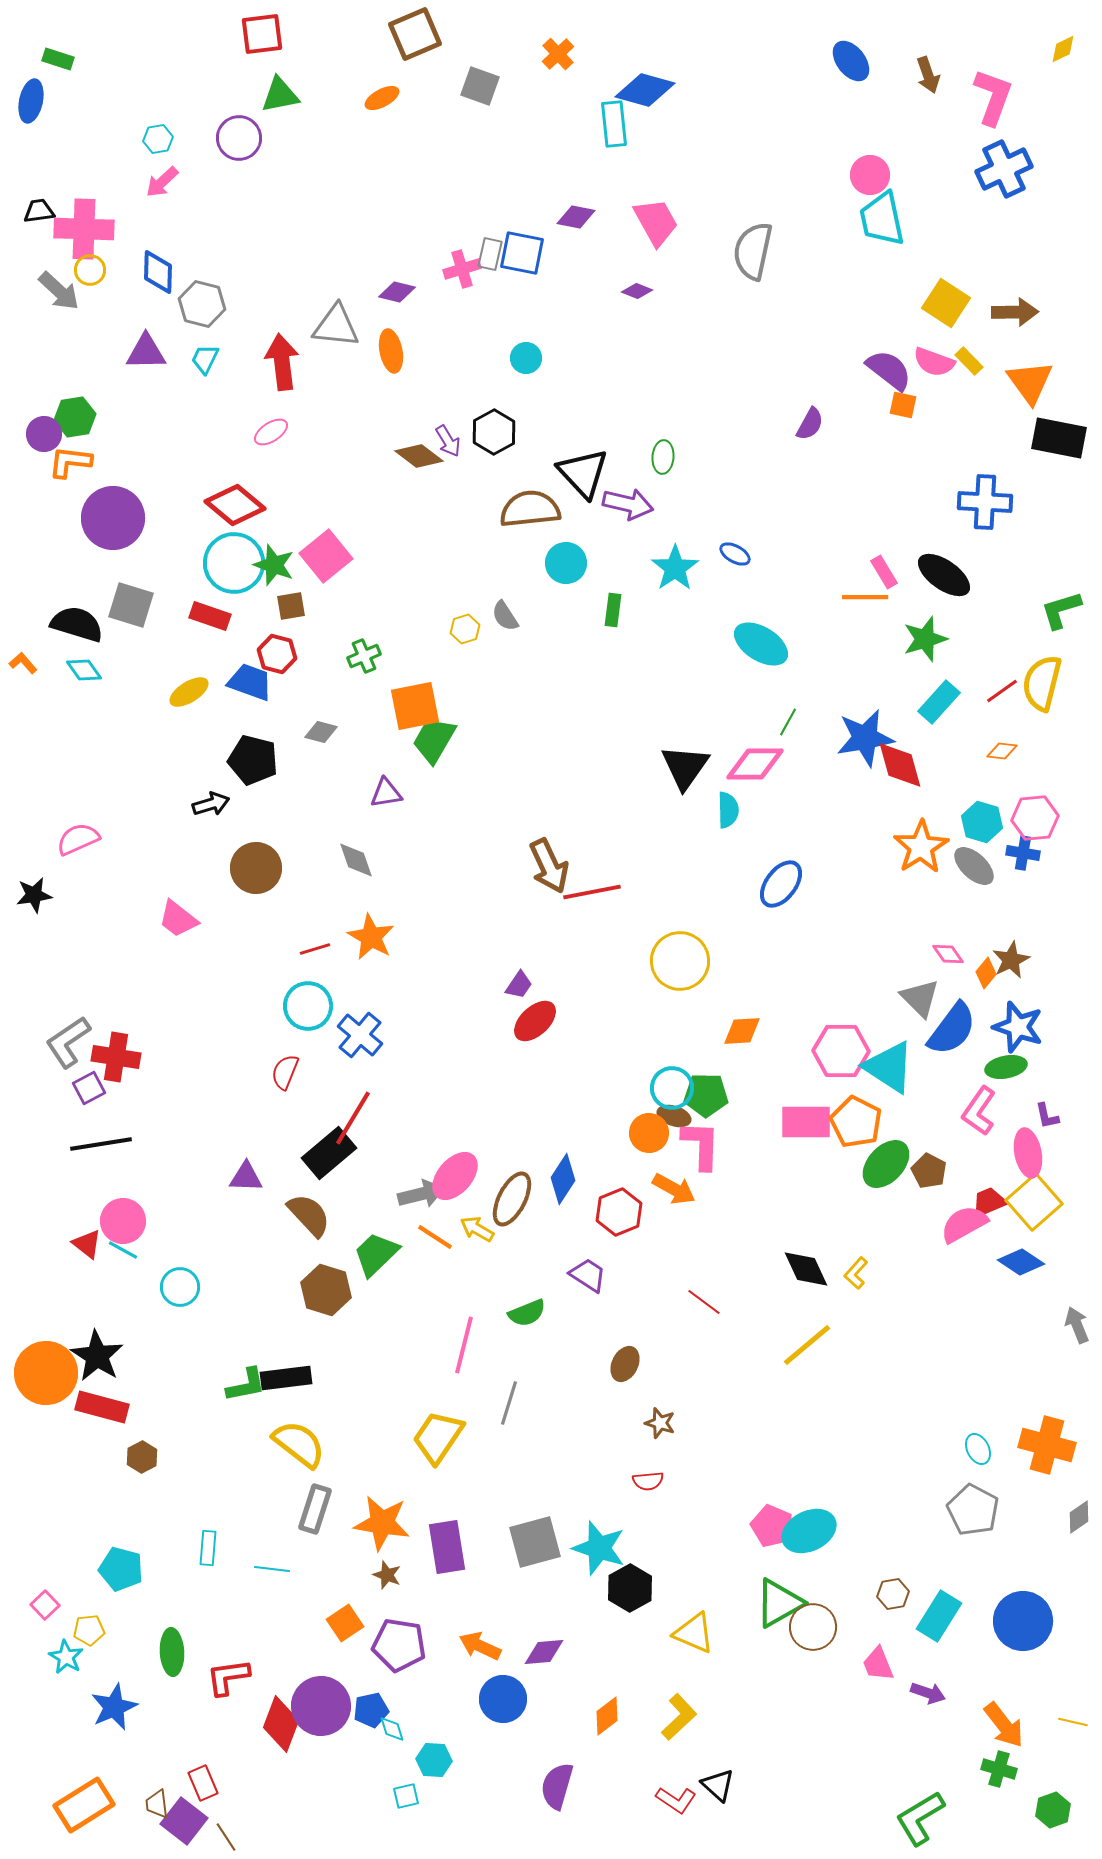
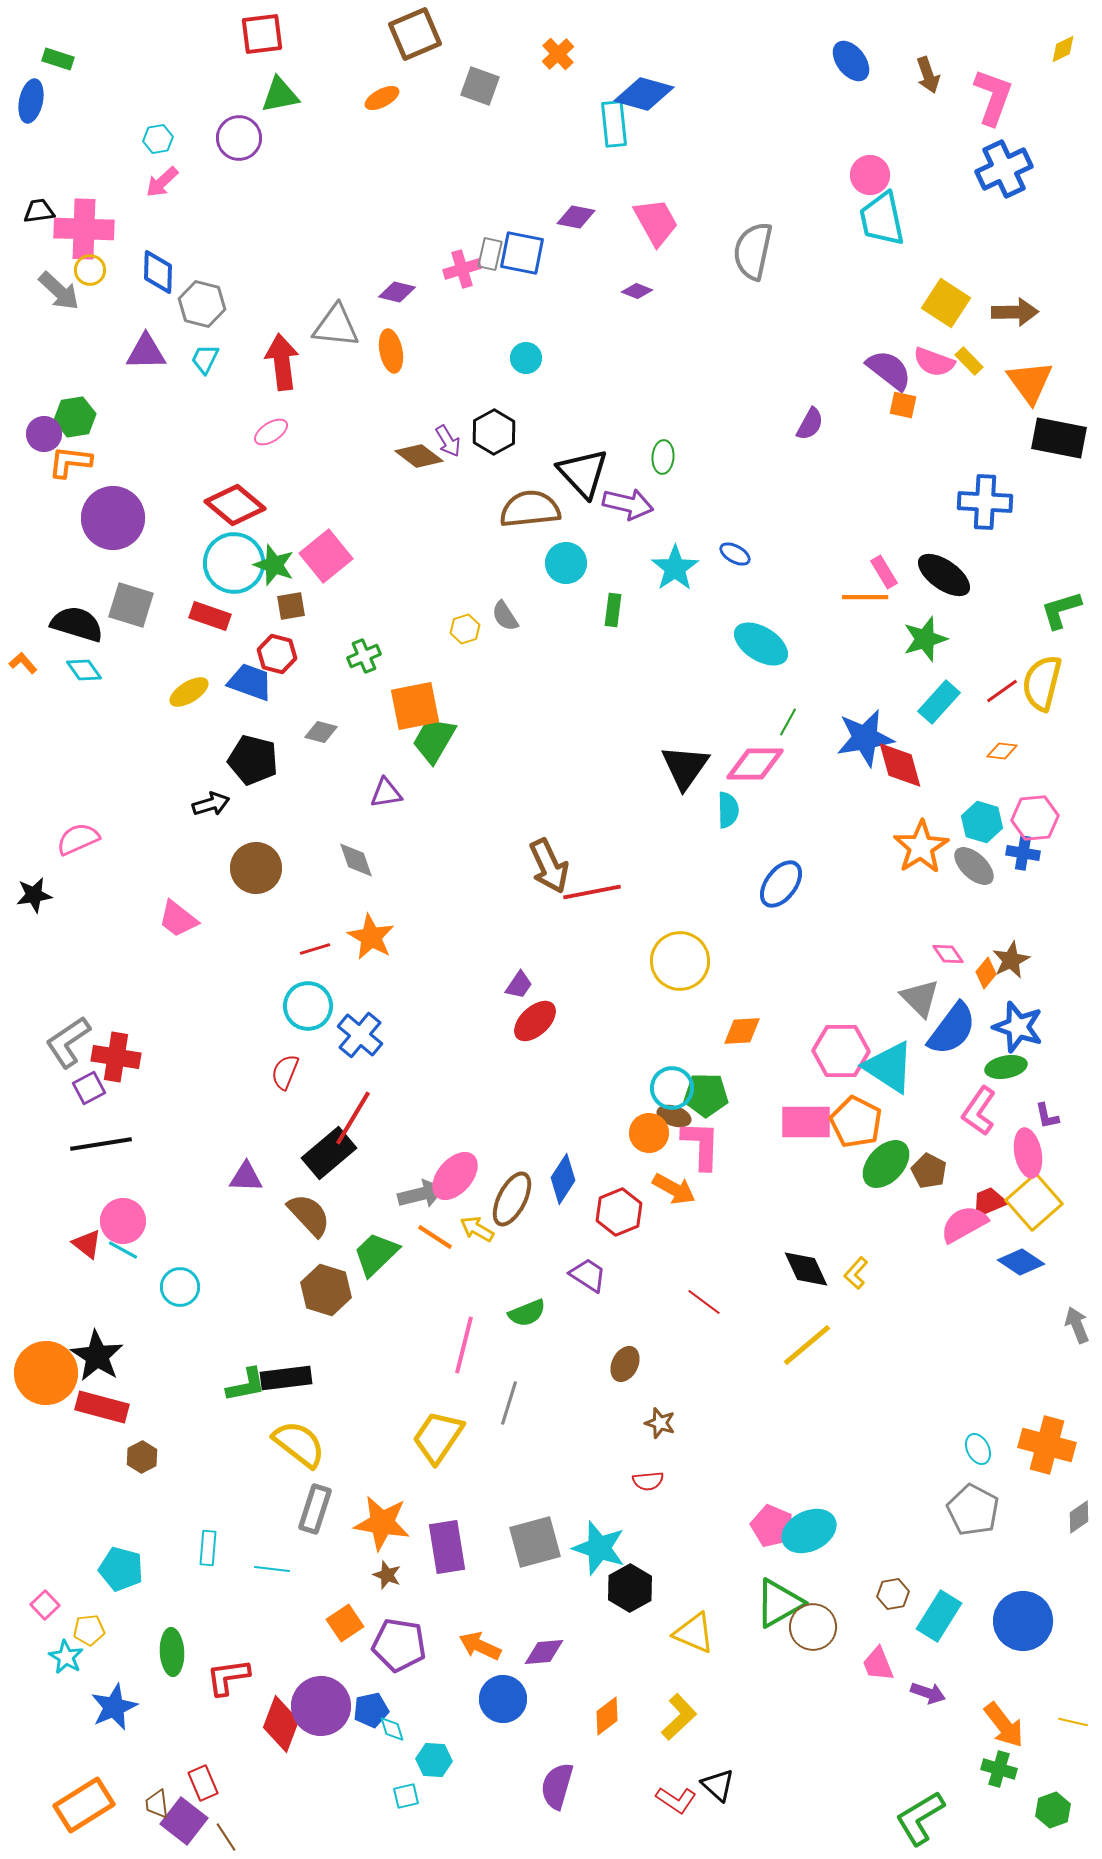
blue diamond at (645, 90): moved 1 px left, 4 px down
